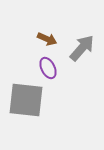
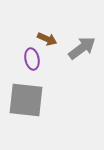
gray arrow: rotated 12 degrees clockwise
purple ellipse: moved 16 px left, 9 px up; rotated 15 degrees clockwise
